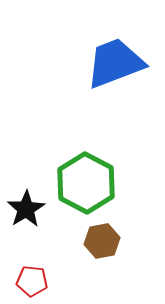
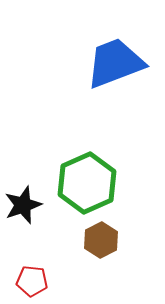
green hexagon: moved 1 px right; rotated 8 degrees clockwise
black star: moved 3 px left, 4 px up; rotated 12 degrees clockwise
brown hexagon: moved 1 px left, 1 px up; rotated 16 degrees counterclockwise
